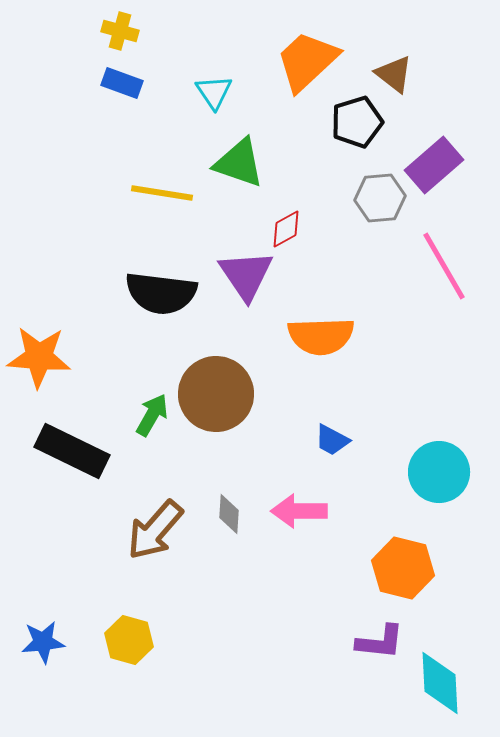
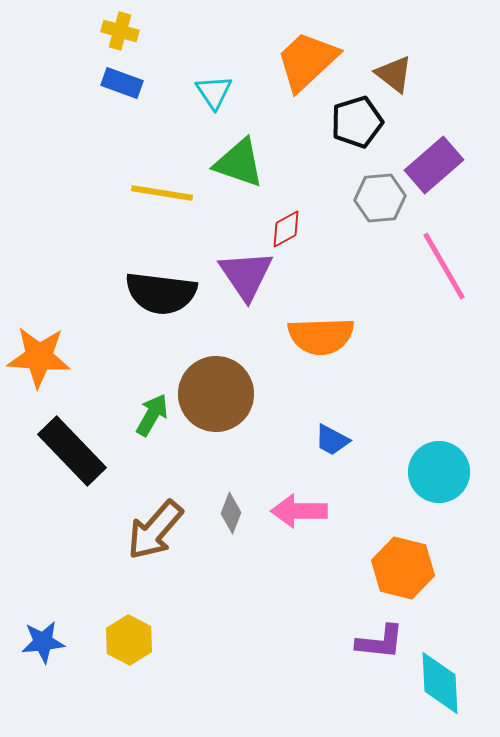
black rectangle: rotated 20 degrees clockwise
gray diamond: moved 2 px right, 1 px up; rotated 18 degrees clockwise
yellow hexagon: rotated 12 degrees clockwise
